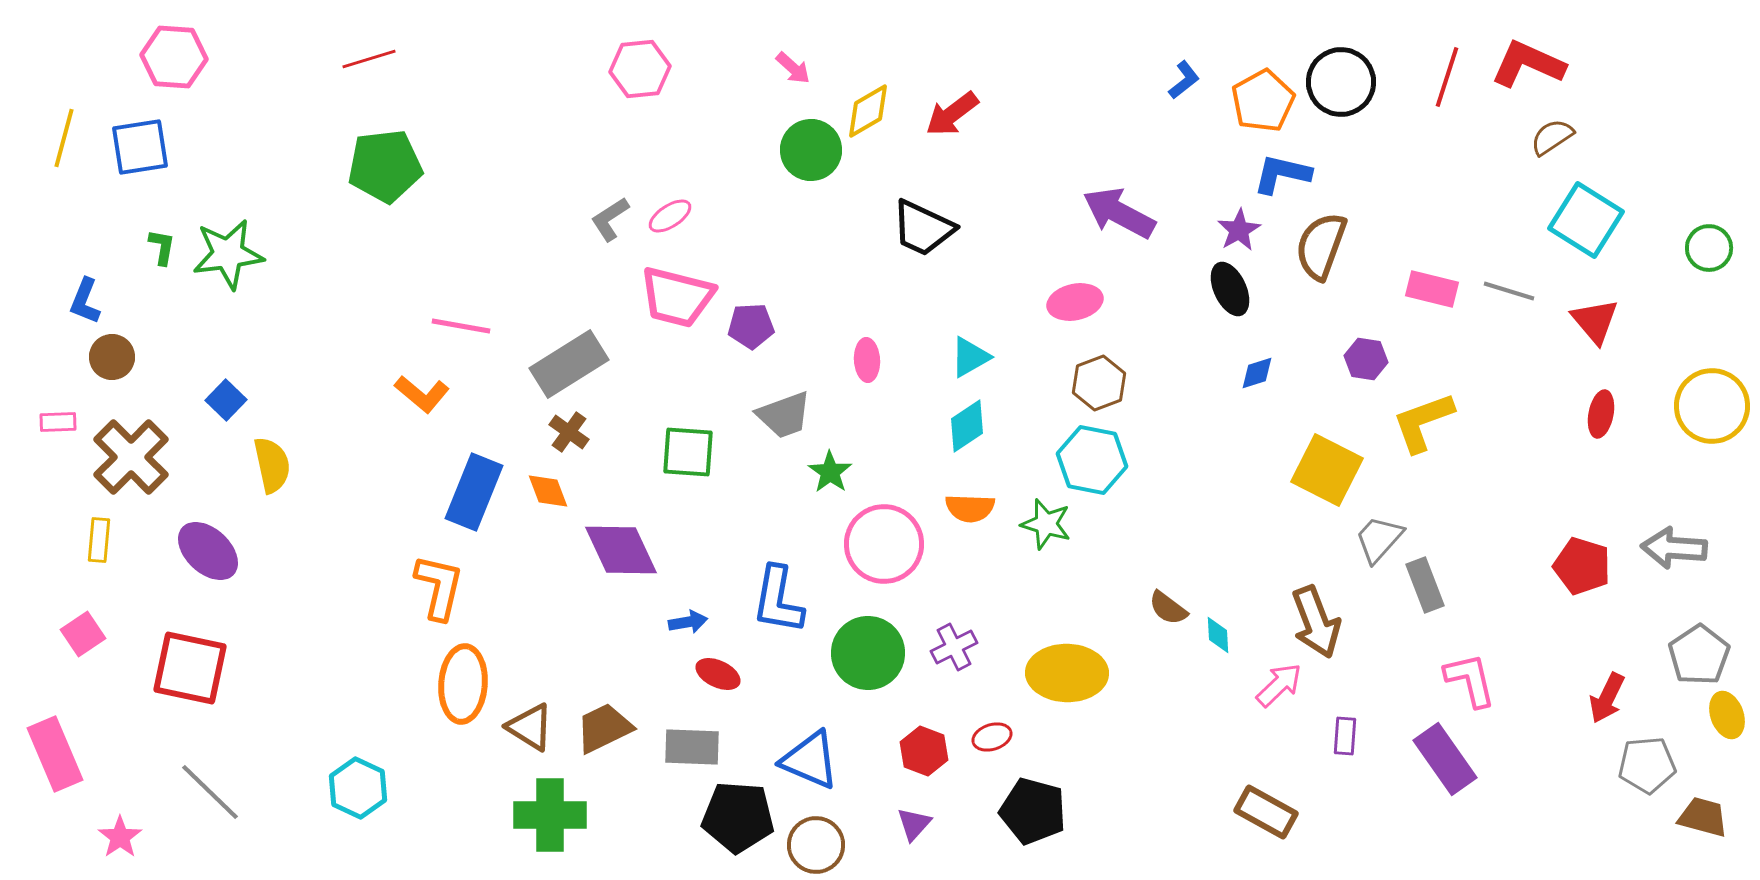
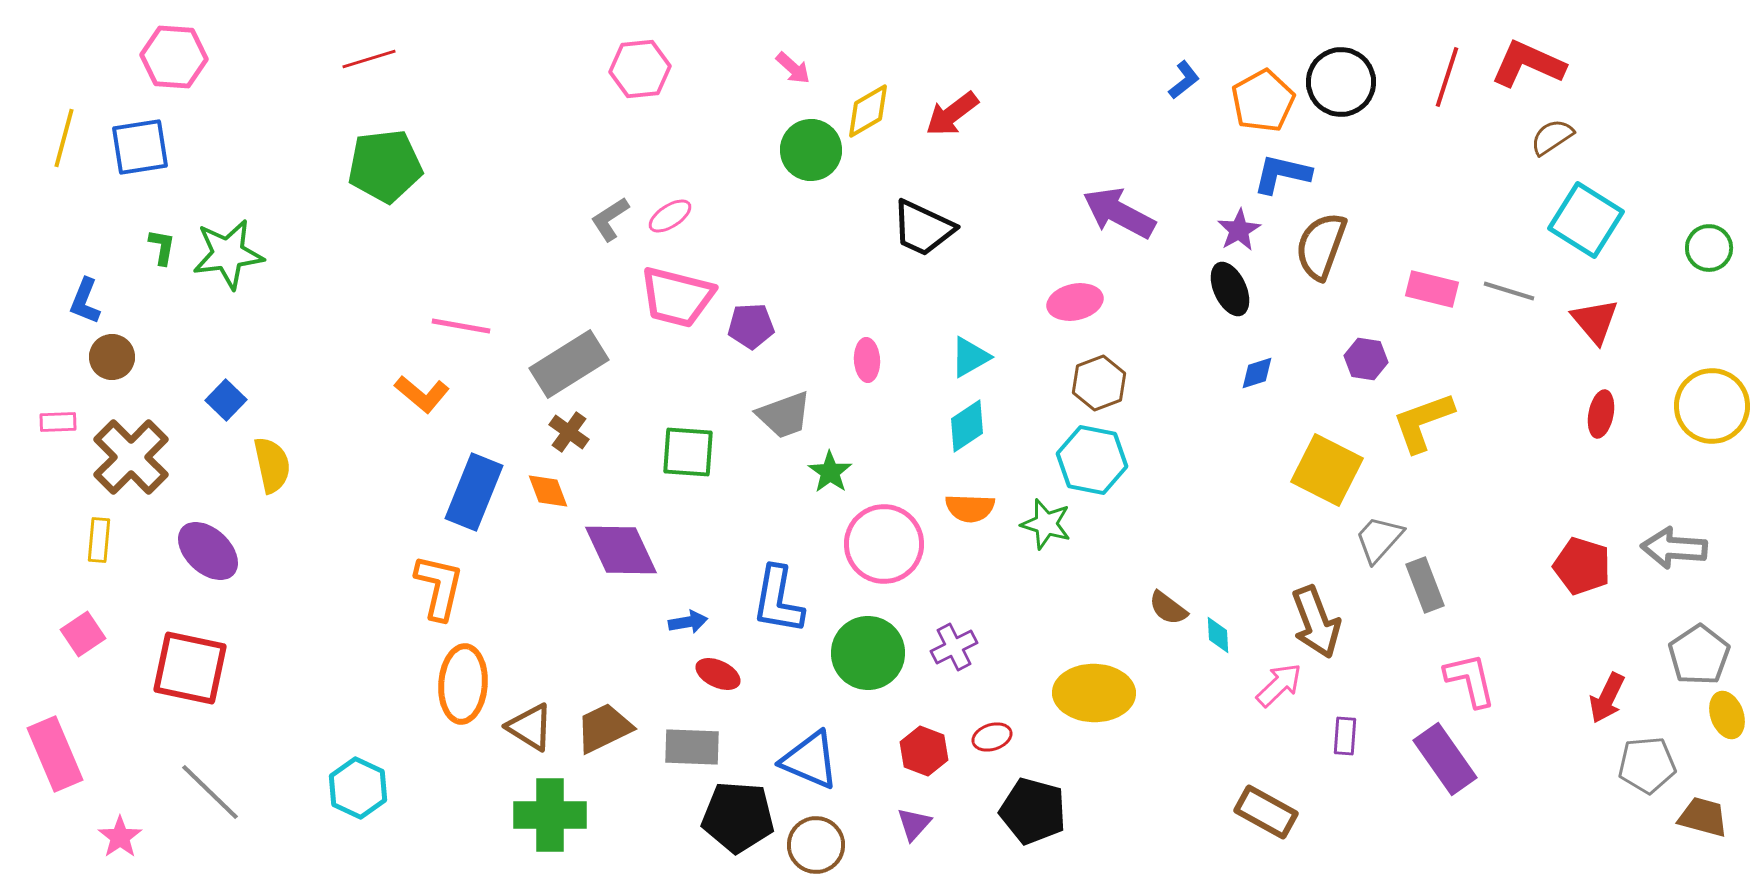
yellow ellipse at (1067, 673): moved 27 px right, 20 px down
